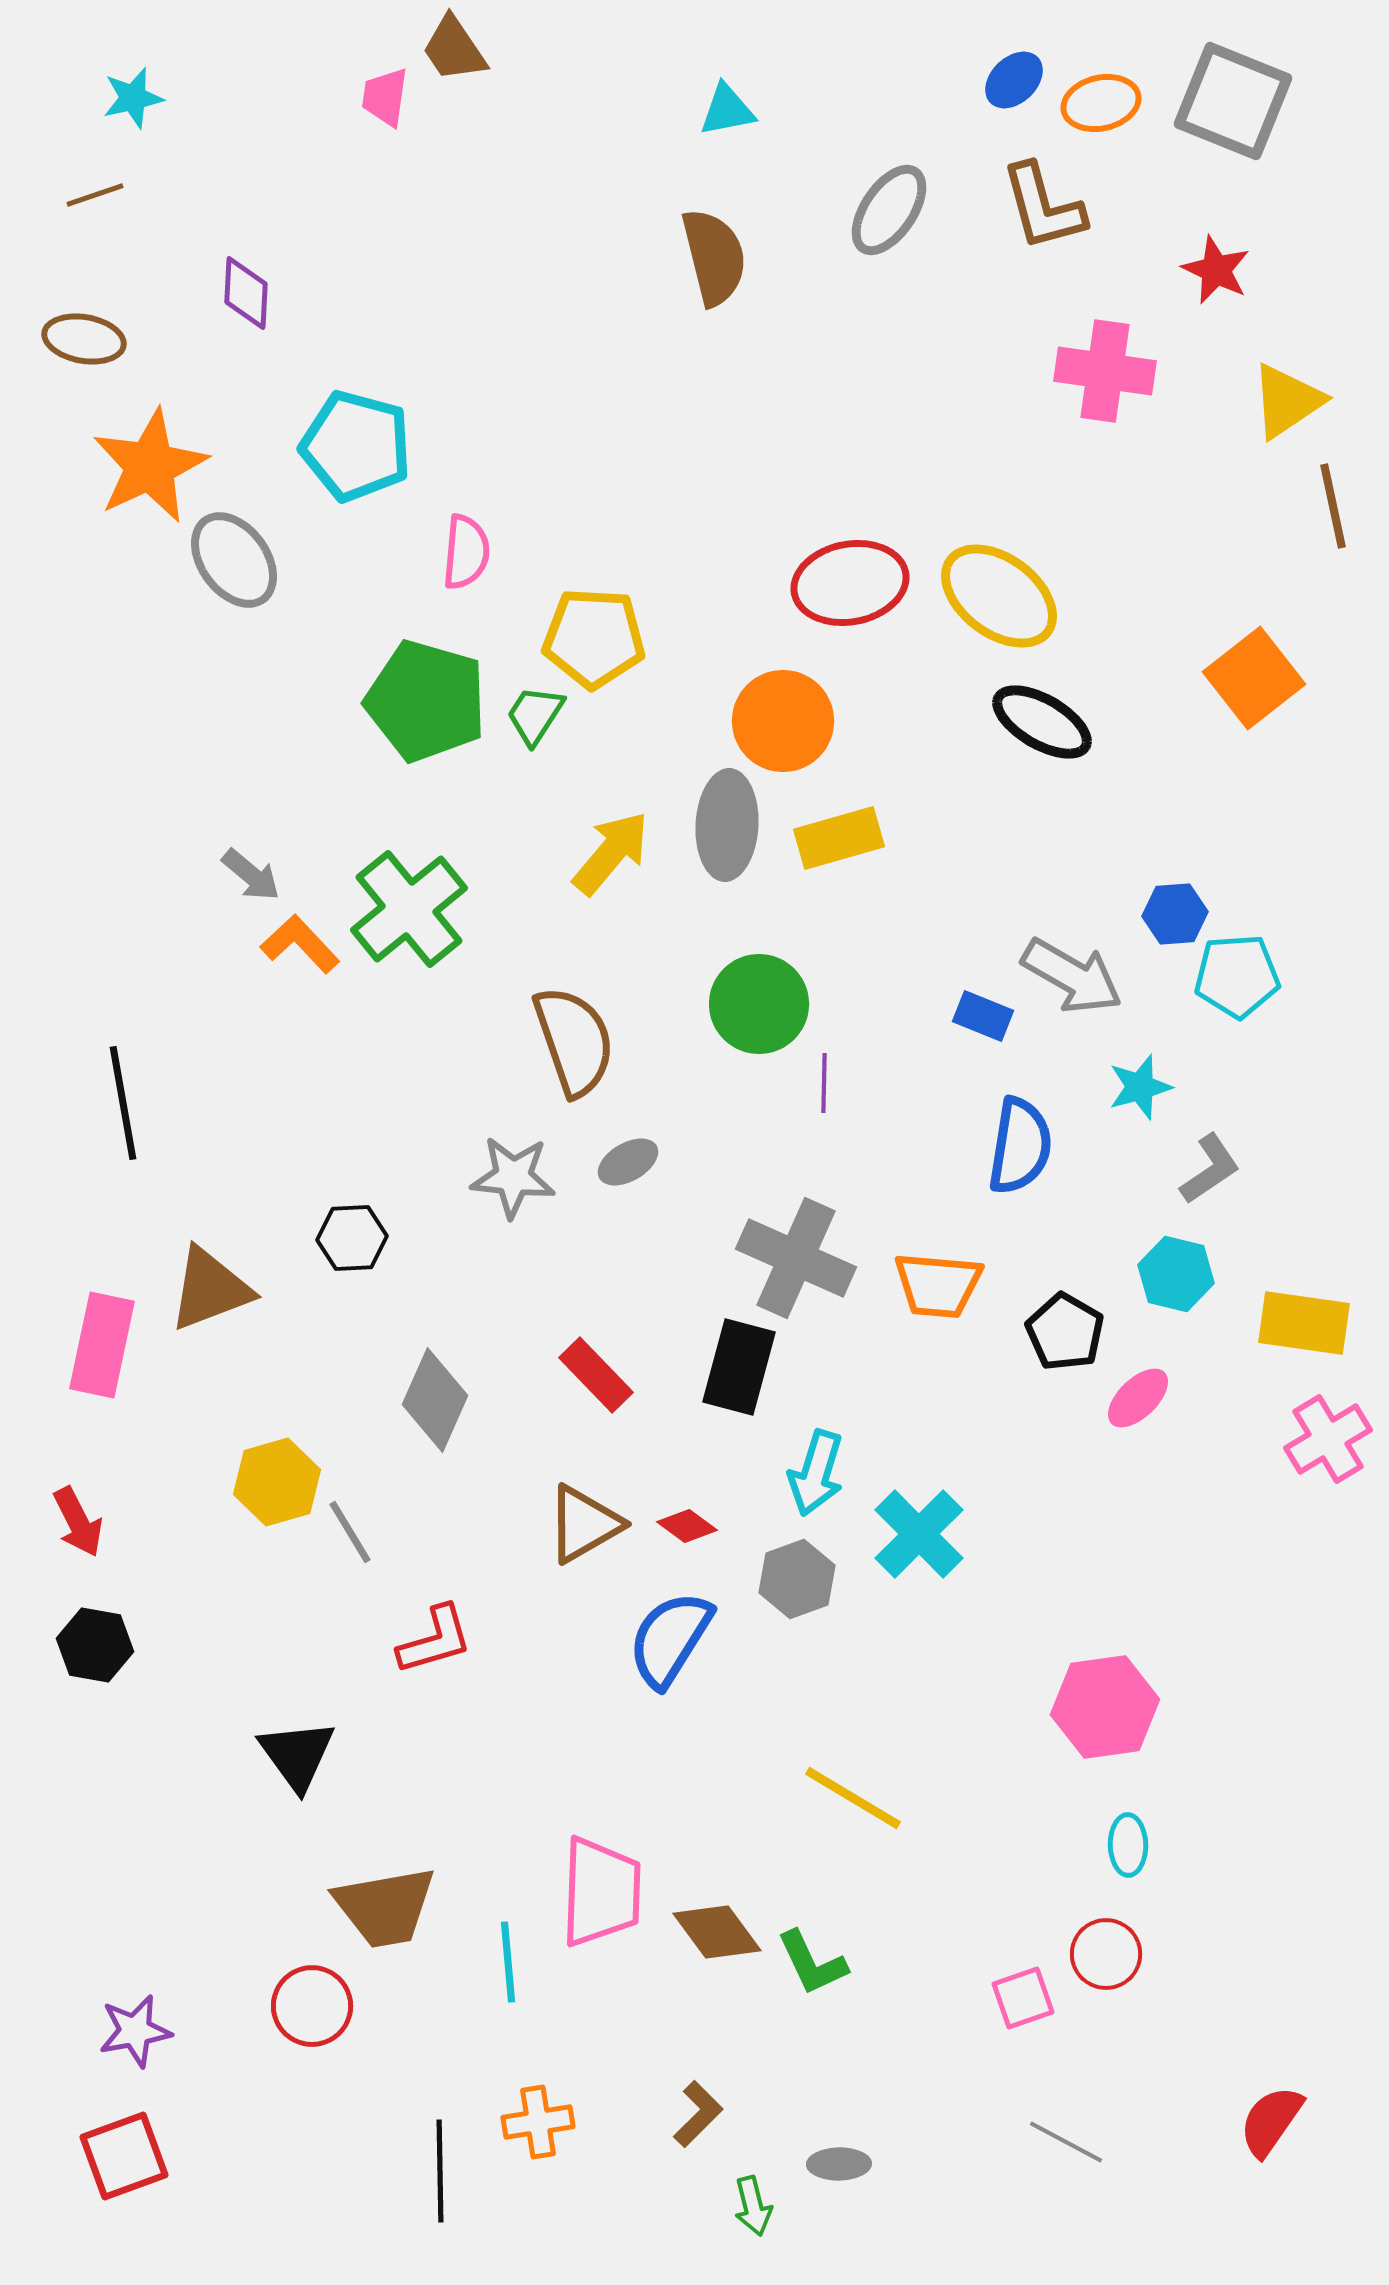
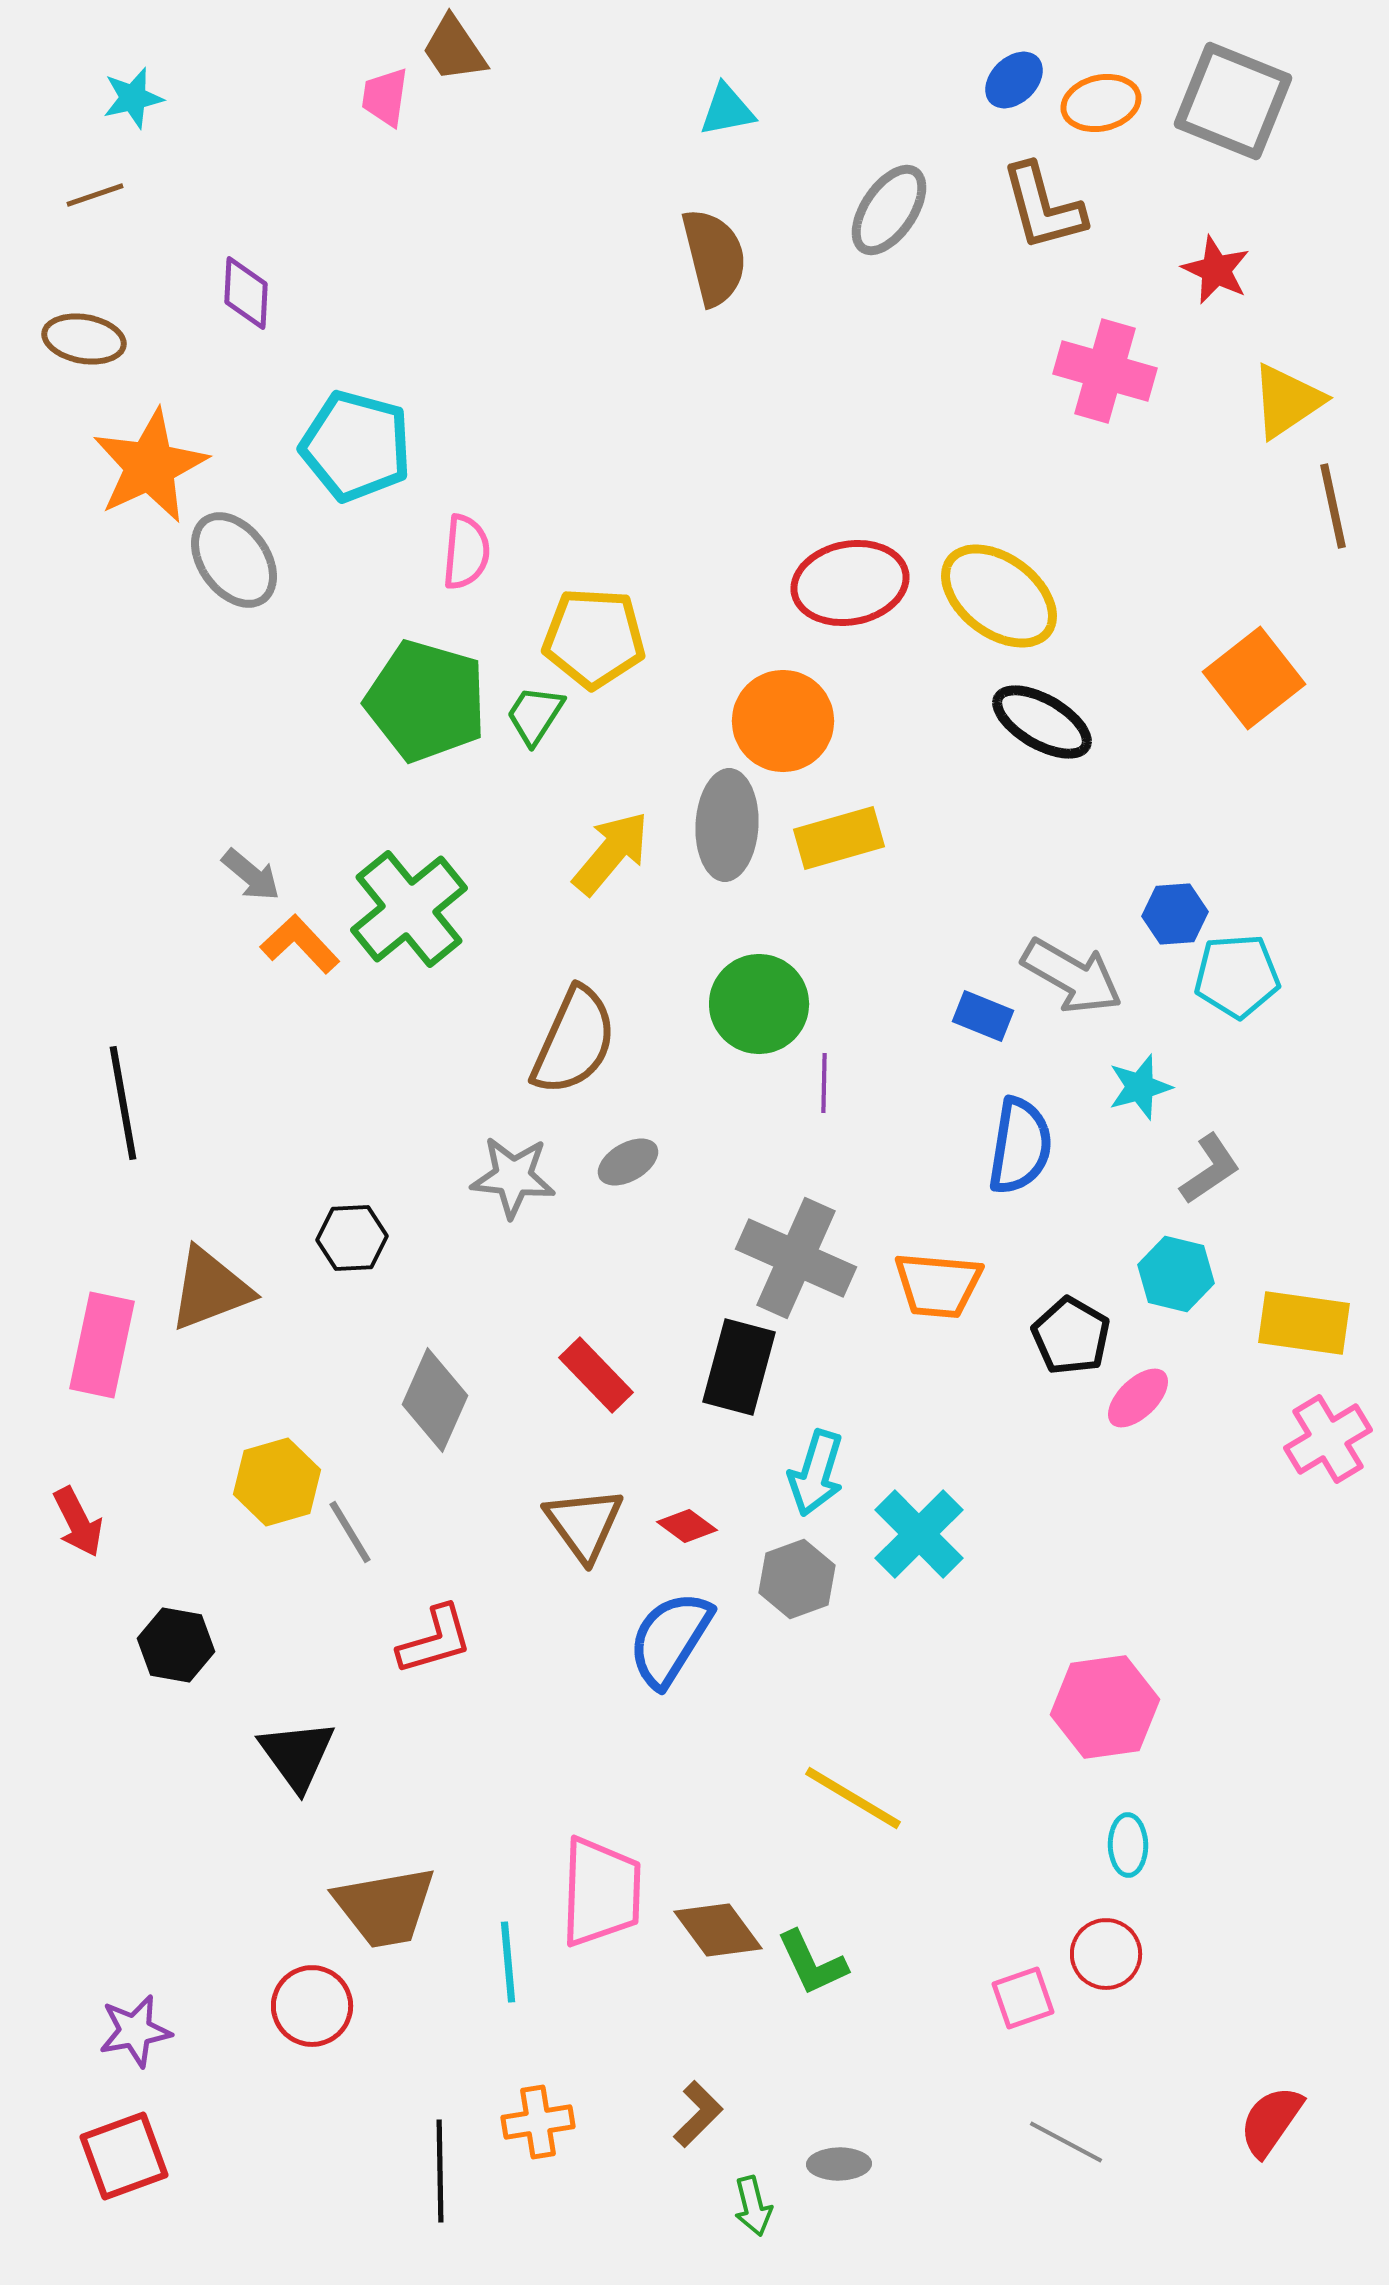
pink cross at (1105, 371): rotated 8 degrees clockwise
brown semicircle at (574, 1041): rotated 43 degrees clockwise
black pentagon at (1065, 1332): moved 6 px right, 4 px down
brown triangle at (584, 1524): rotated 36 degrees counterclockwise
black hexagon at (95, 1645): moved 81 px right
brown diamond at (717, 1932): moved 1 px right, 2 px up
